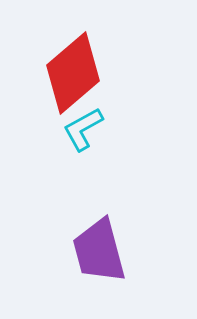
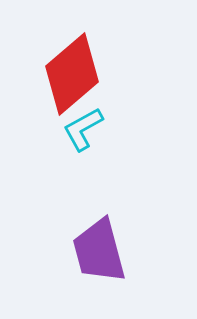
red diamond: moved 1 px left, 1 px down
